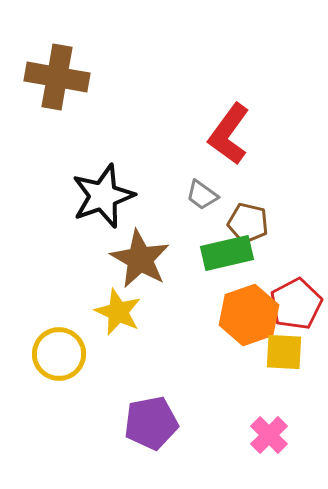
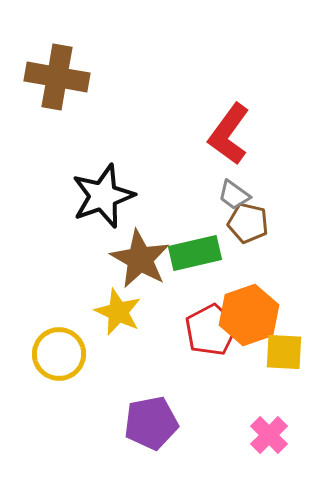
gray trapezoid: moved 32 px right
green rectangle: moved 32 px left
red pentagon: moved 85 px left, 26 px down
